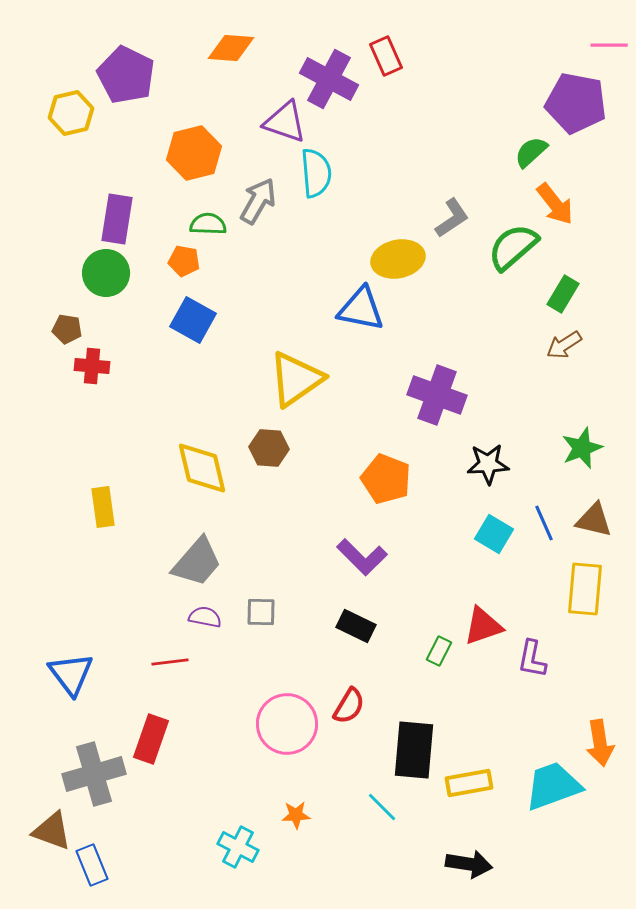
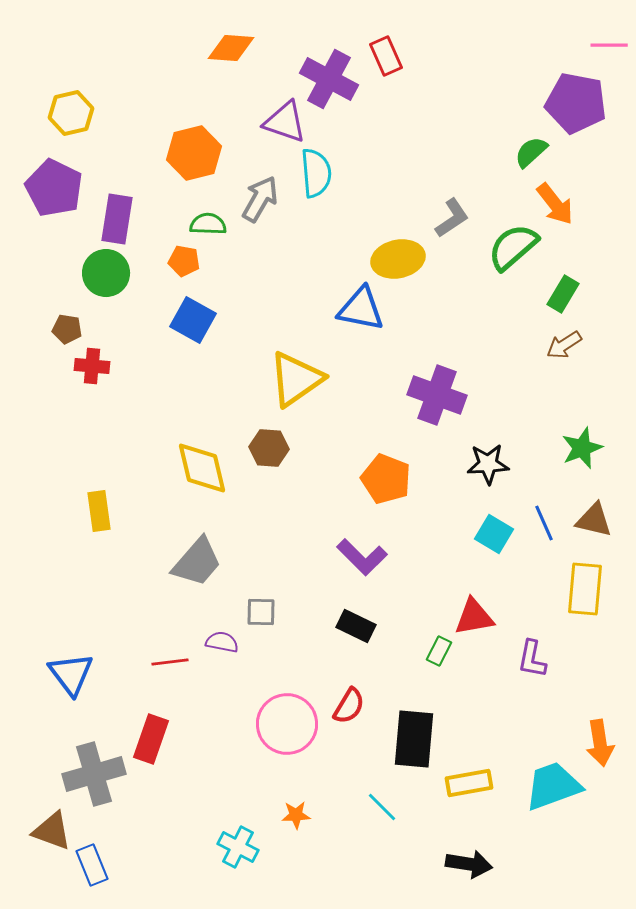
purple pentagon at (126, 75): moved 72 px left, 113 px down
gray arrow at (258, 201): moved 2 px right, 2 px up
yellow rectangle at (103, 507): moved 4 px left, 4 px down
purple semicircle at (205, 617): moved 17 px right, 25 px down
red triangle at (483, 626): moved 9 px left, 9 px up; rotated 9 degrees clockwise
black rectangle at (414, 750): moved 11 px up
